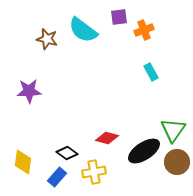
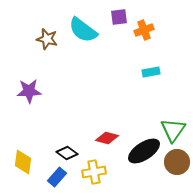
cyan rectangle: rotated 72 degrees counterclockwise
